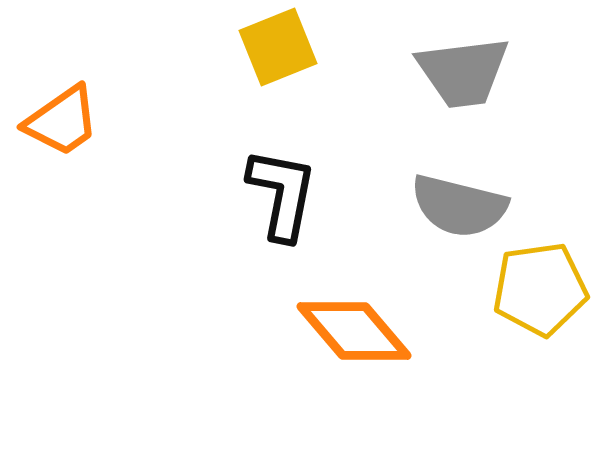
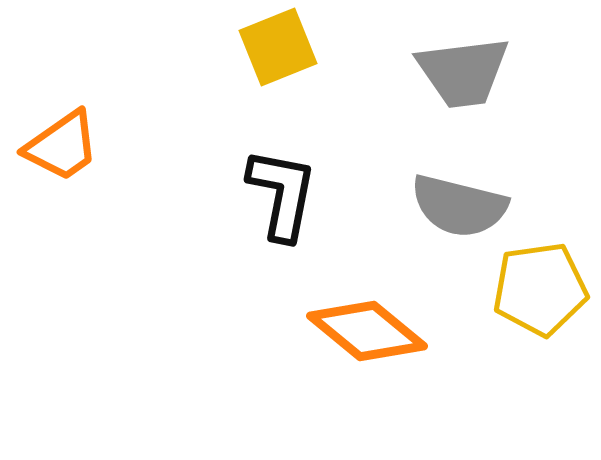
orange trapezoid: moved 25 px down
orange diamond: moved 13 px right; rotated 10 degrees counterclockwise
